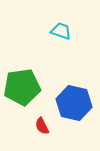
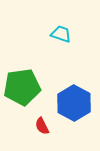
cyan trapezoid: moved 3 px down
blue hexagon: rotated 16 degrees clockwise
